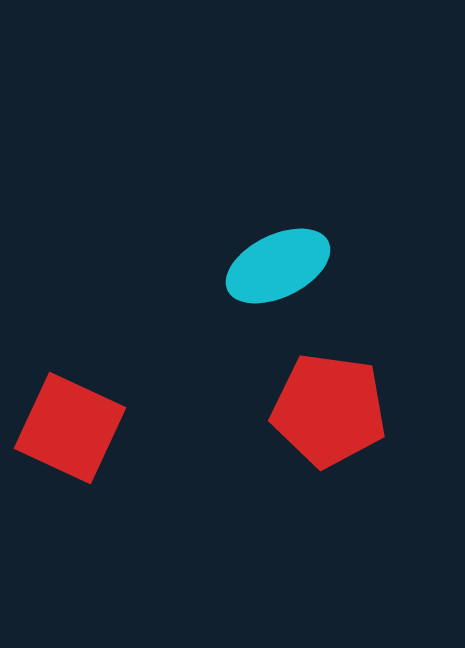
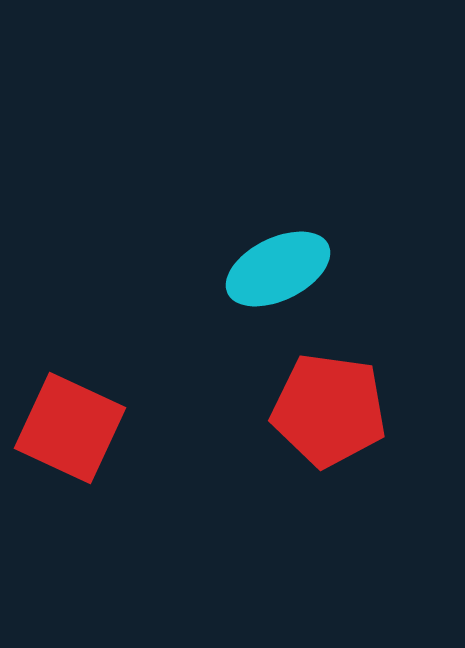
cyan ellipse: moved 3 px down
